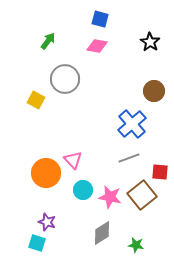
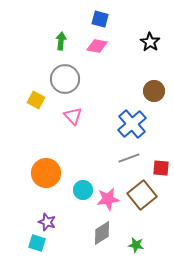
green arrow: moved 13 px right; rotated 30 degrees counterclockwise
pink triangle: moved 44 px up
red square: moved 1 px right, 4 px up
pink star: moved 2 px left, 2 px down; rotated 20 degrees counterclockwise
